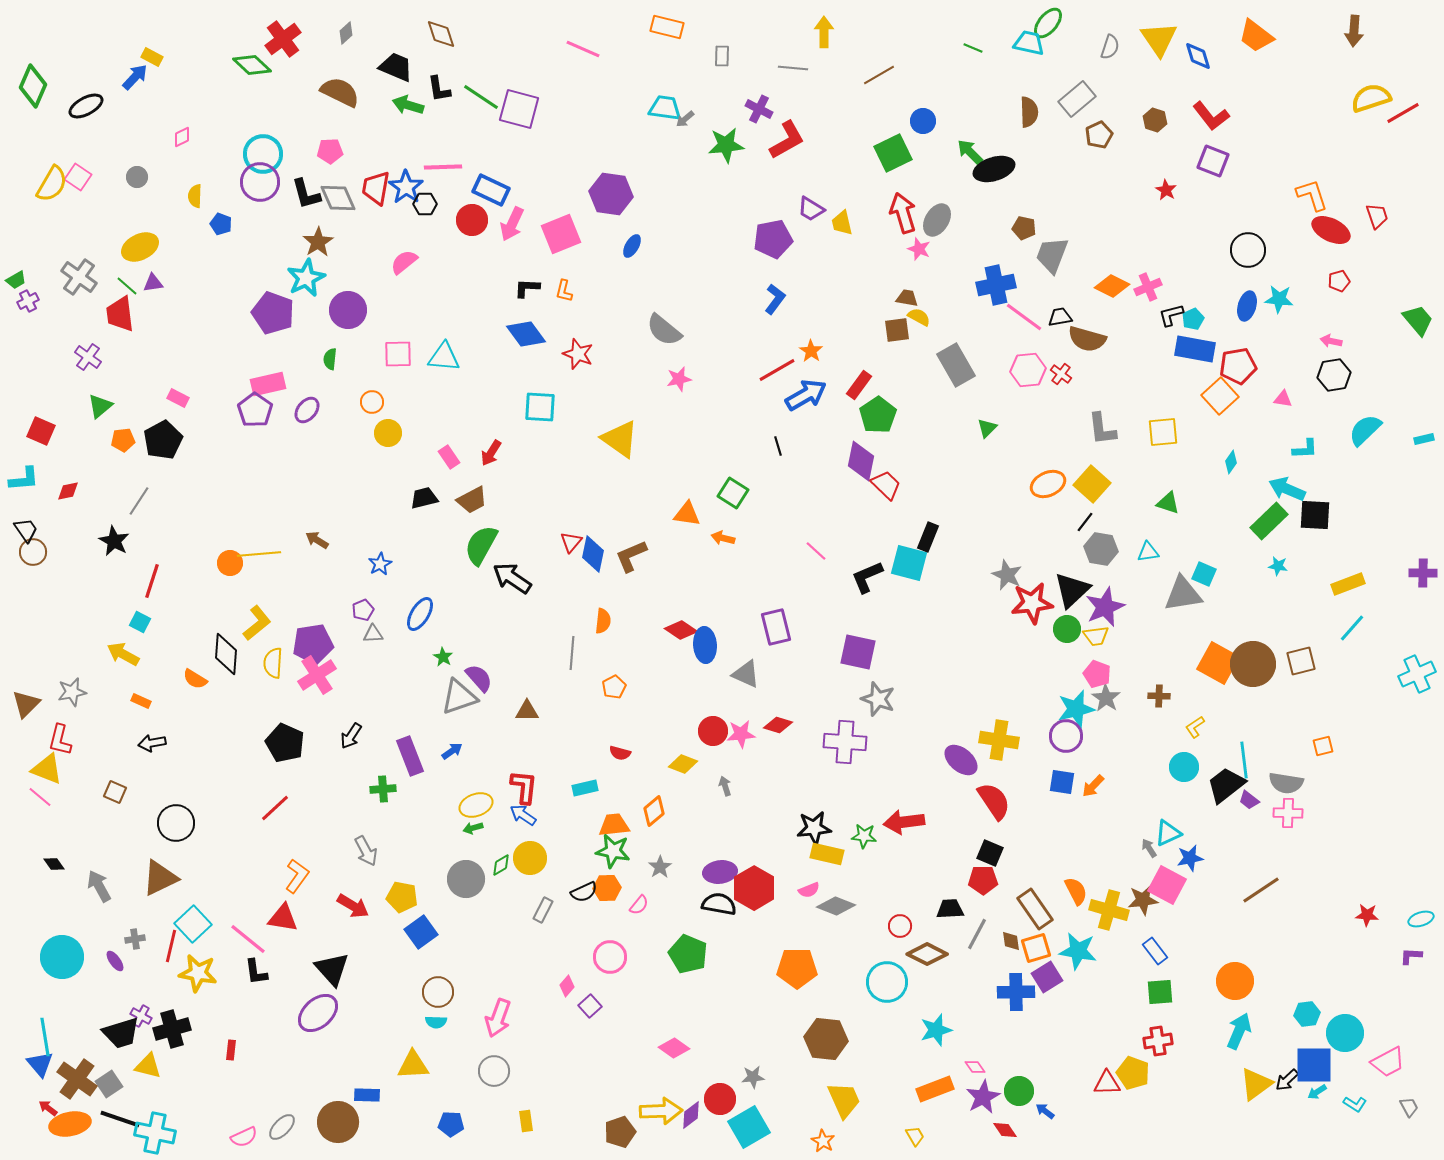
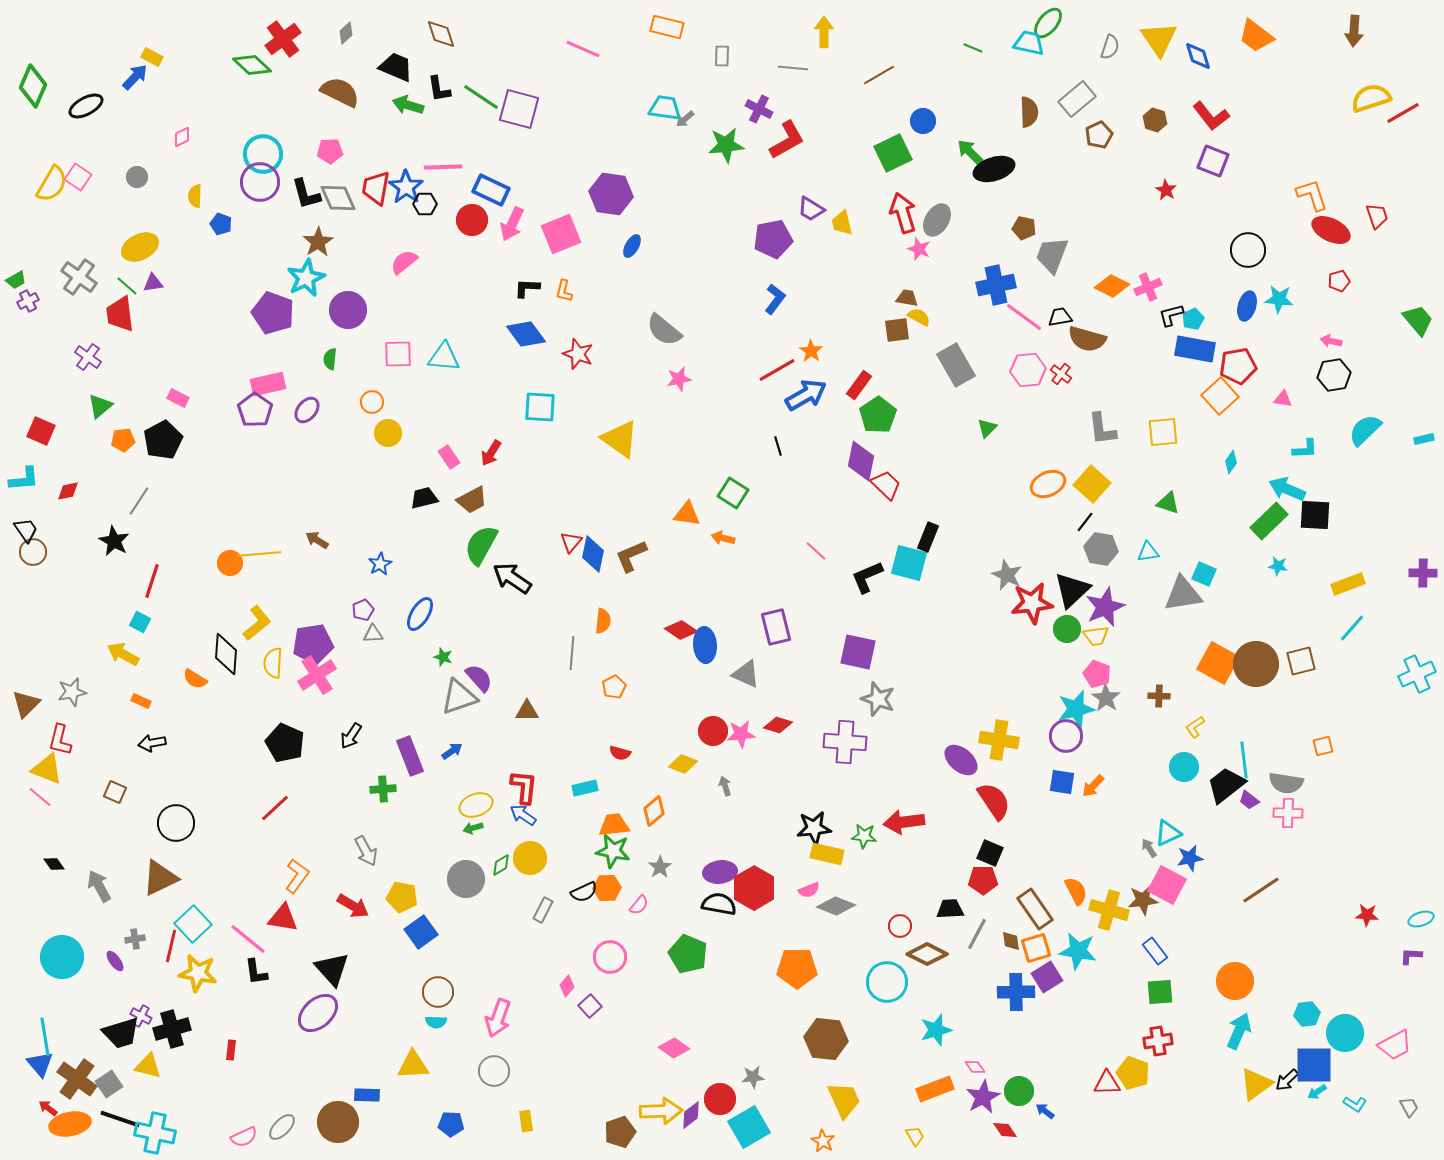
green star at (443, 657): rotated 12 degrees counterclockwise
brown circle at (1253, 664): moved 3 px right
pink trapezoid at (1388, 1062): moved 7 px right, 17 px up
